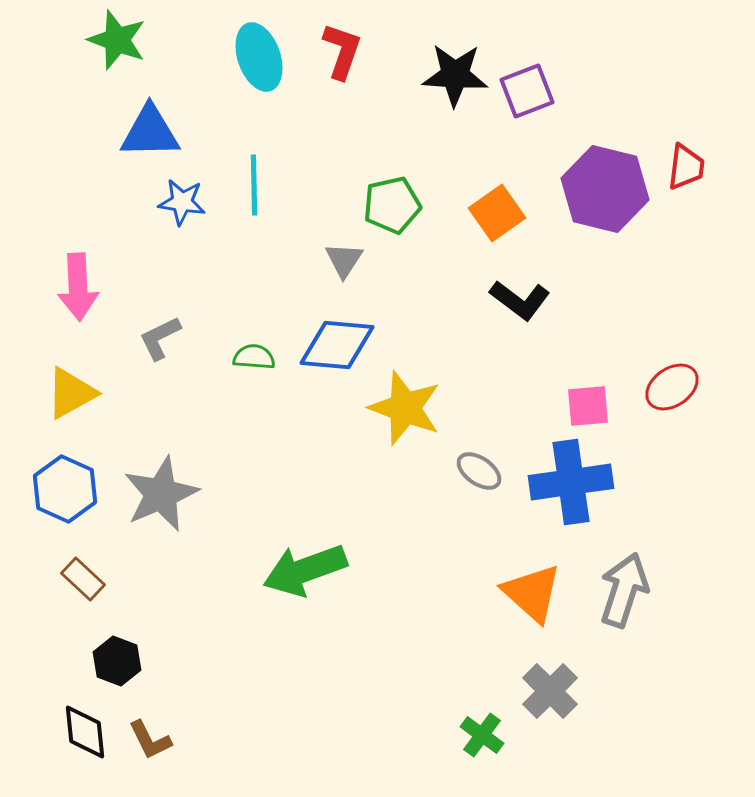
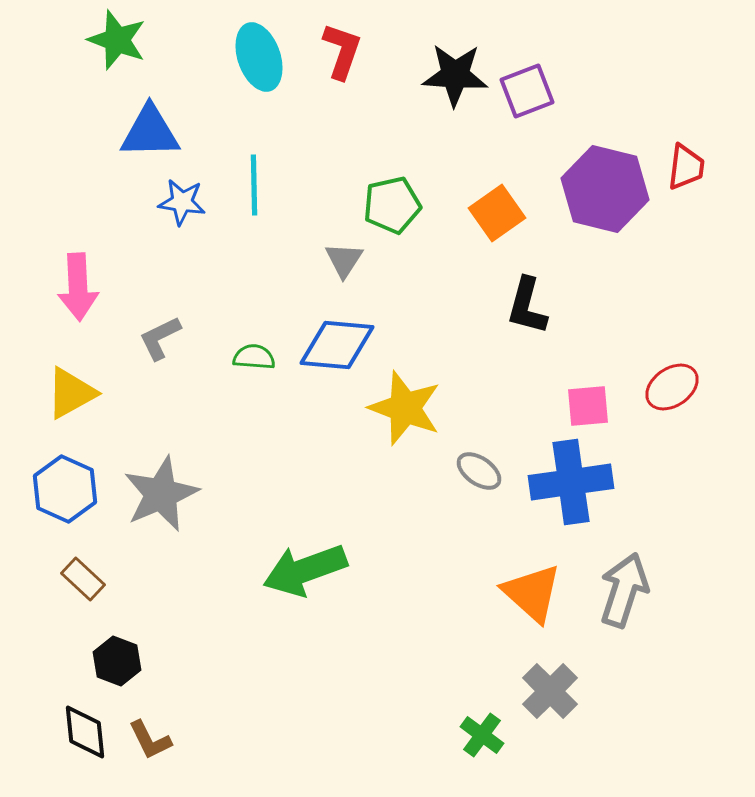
black L-shape: moved 7 px right, 6 px down; rotated 68 degrees clockwise
